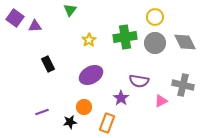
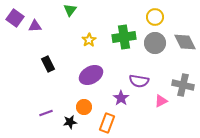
green cross: moved 1 px left
purple line: moved 4 px right, 1 px down
